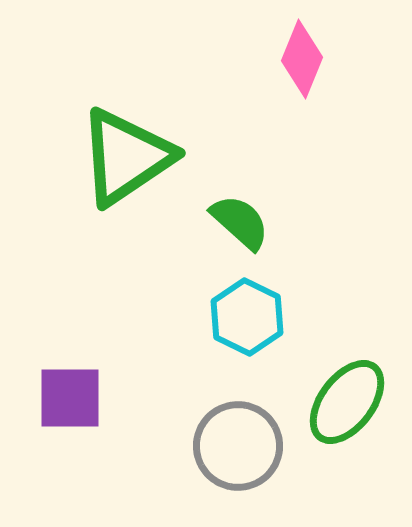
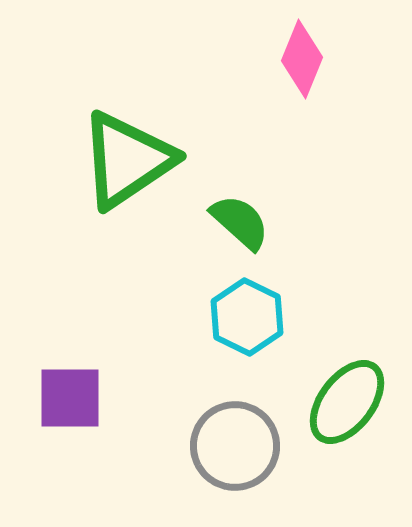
green triangle: moved 1 px right, 3 px down
gray circle: moved 3 px left
